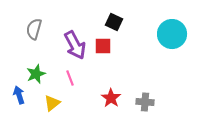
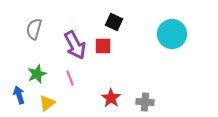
green star: moved 1 px right
yellow triangle: moved 5 px left
